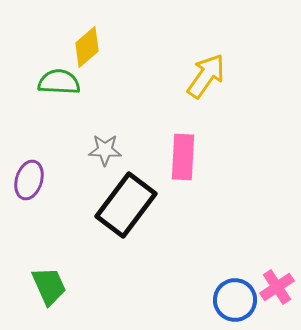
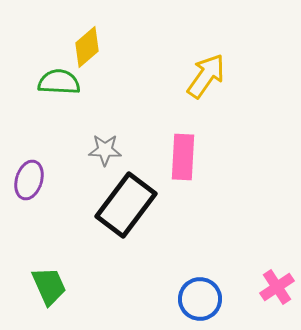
blue circle: moved 35 px left, 1 px up
